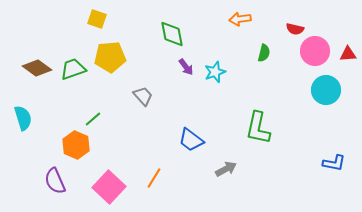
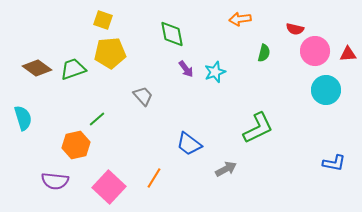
yellow square: moved 6 px right, 1 px down
yellow pentagon: moved 4 px up
purple arrow: moved 2 px down
green line: moved 4 px right
green L-shape: rotated 128 degrees counterclockwise
blue trapezoid: moved 2 px left, 4 px down
orange hexagon: rotated 24 degrees clockwise
purple semicircle: rotated 60 degrees counterclockwise
